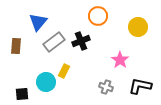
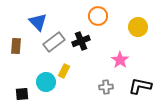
blue triangle: rotated 24 degrees counterclockwise
gray cross: rotated 24 degrees counterclockwise
